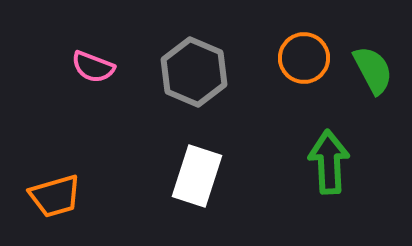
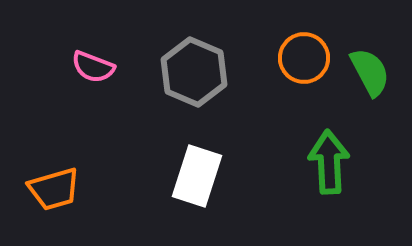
green semicircle: moved 3 px left, 2 px down
orange trapezoid: moved 1 px left, 7 px up
